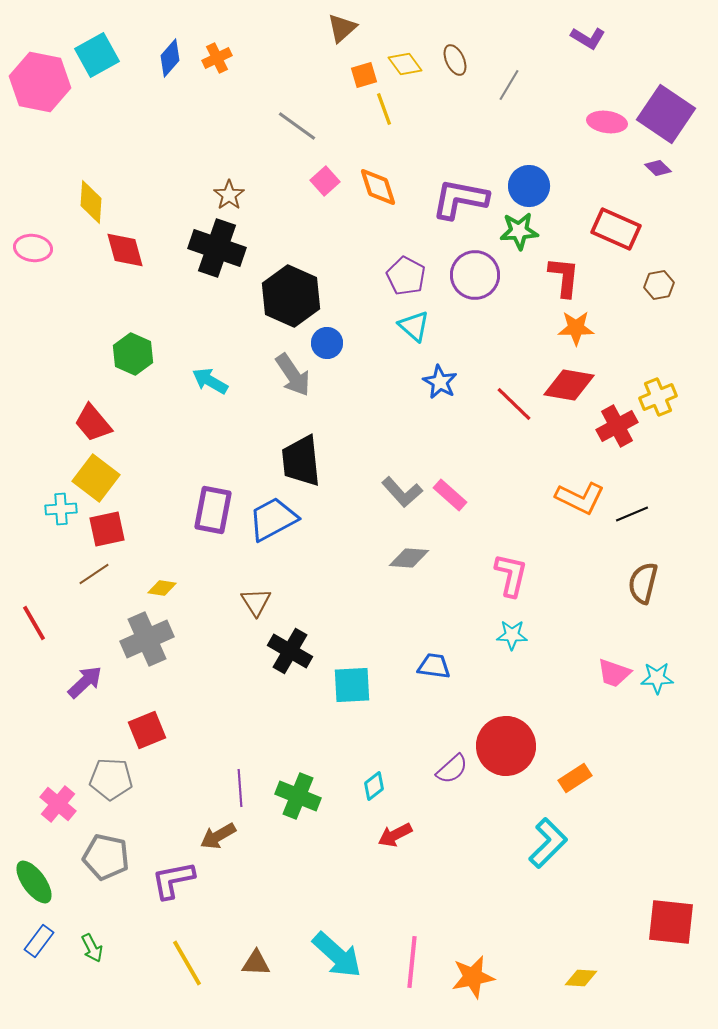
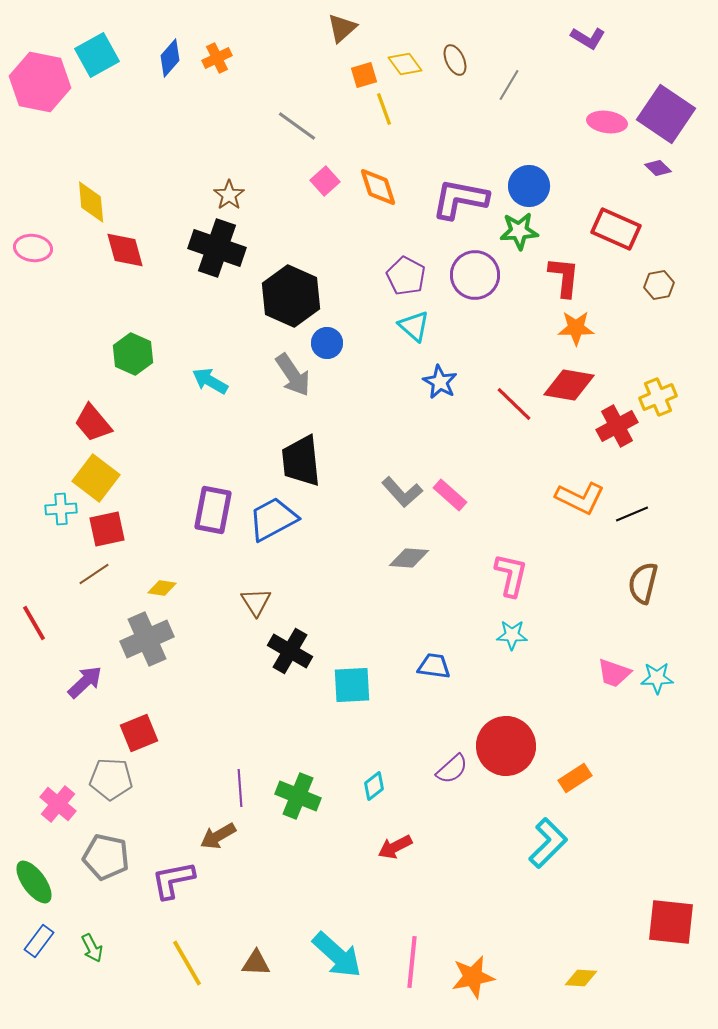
yellow diamond at (91, 202): rotated 9 degrees counterclockwise
red square at (147, 730): moved 8 px left, 3 px down
red arrow at (395, 835): moved 12 px down
